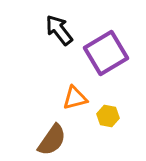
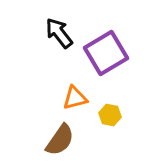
black arrow: moved 3 px down
yellow hexagon: moved 2 px right, 1 px up
brown semicircle: moved 8 px right
